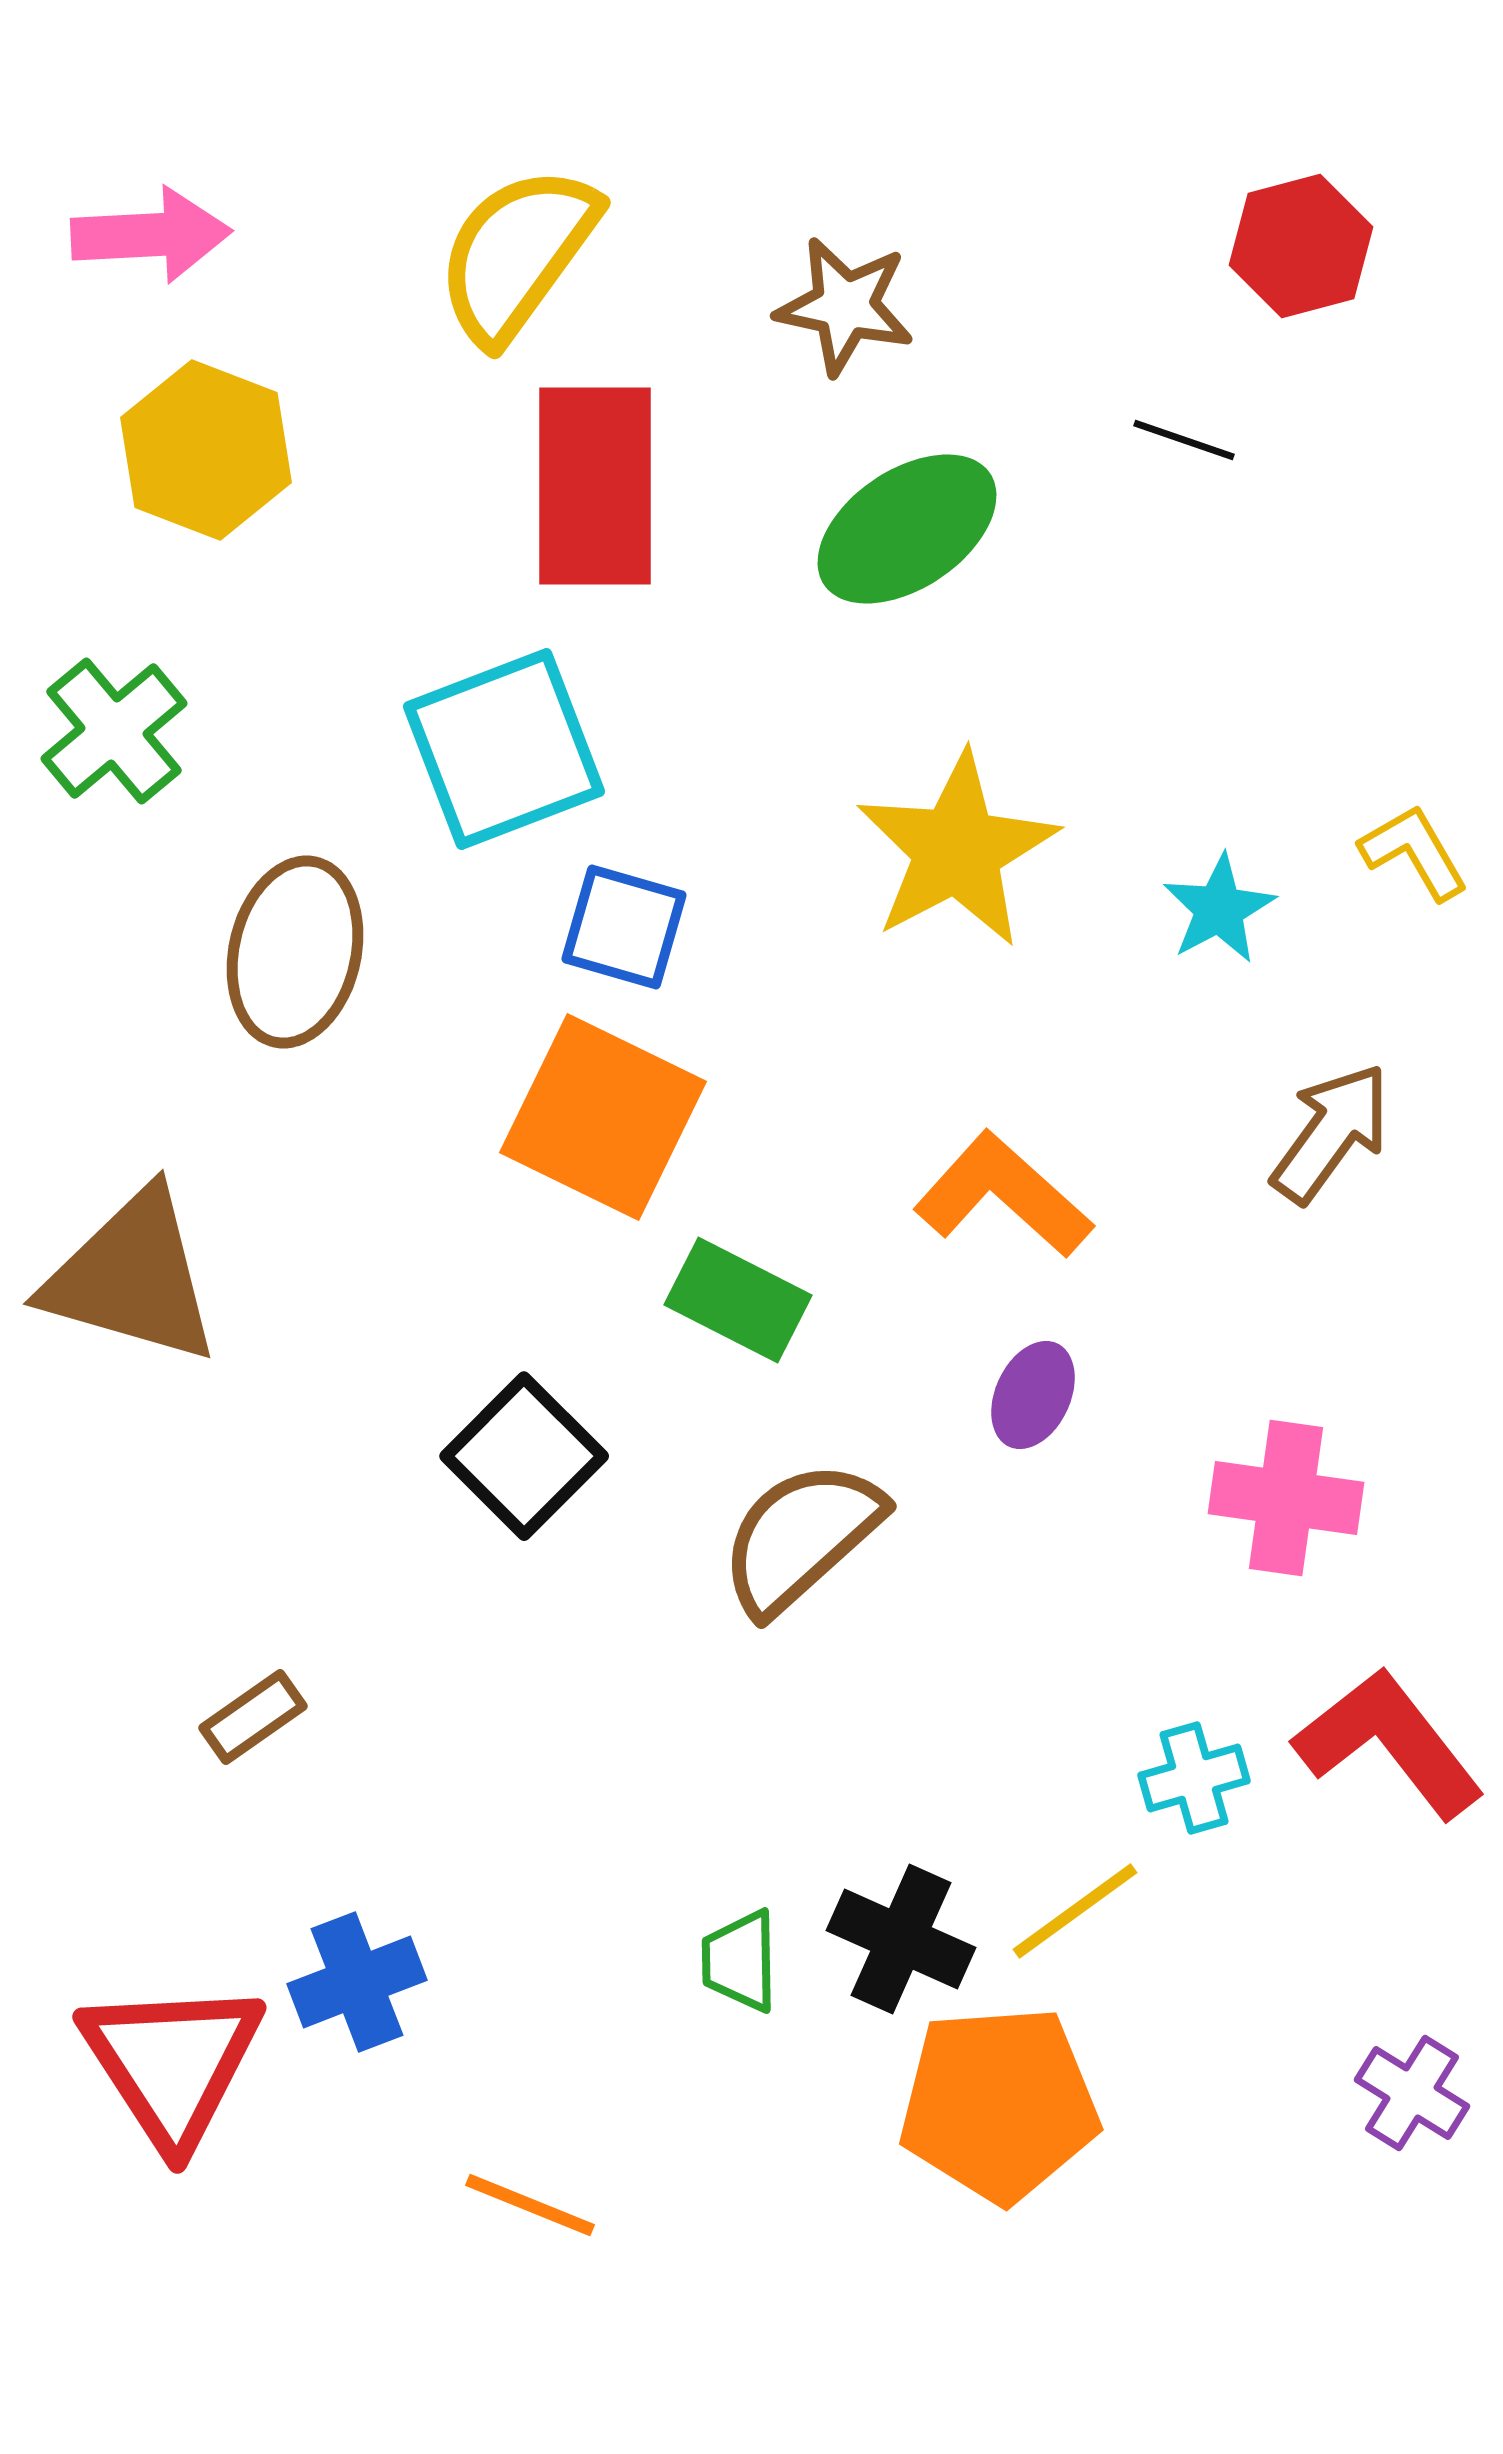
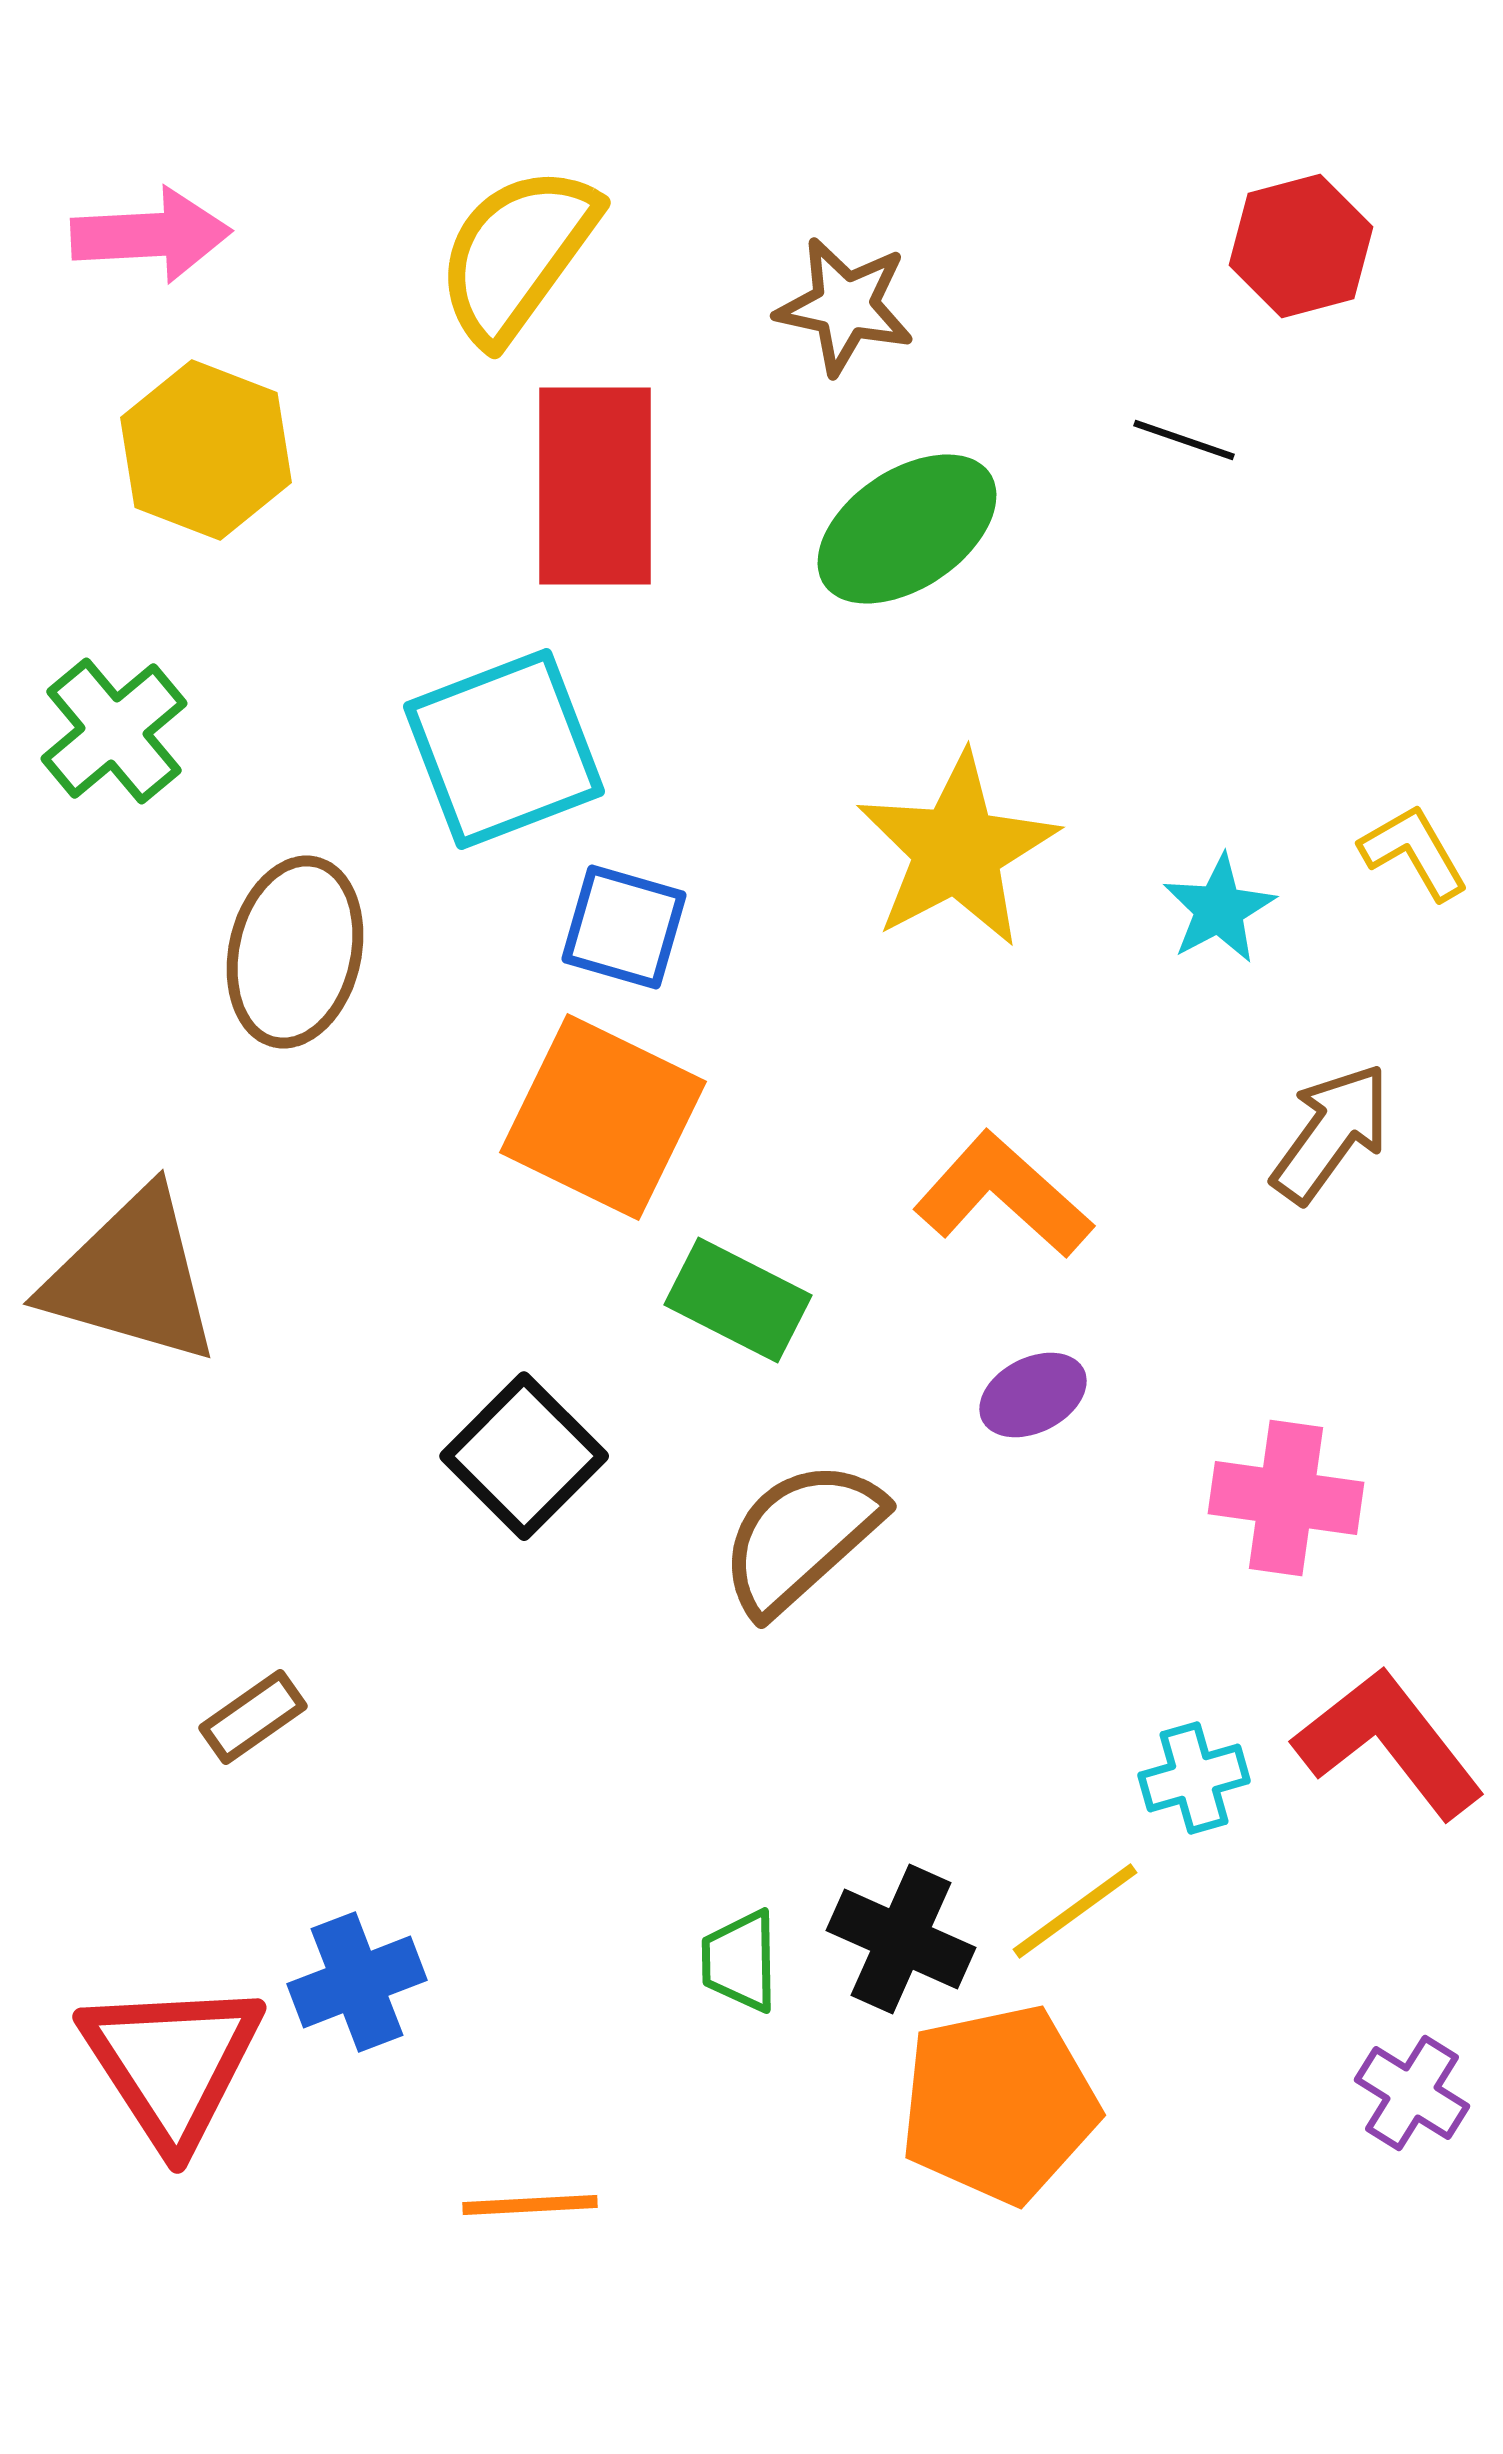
purple ellipse: rotated 38 degrees clockwise
orange pentagon: rotated 8 degrees counterclockwise
orange line: rotated 25 degrees counterclockwise
